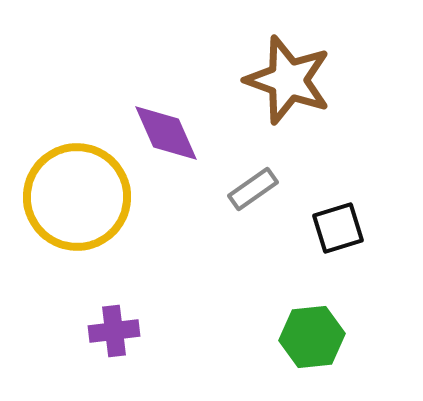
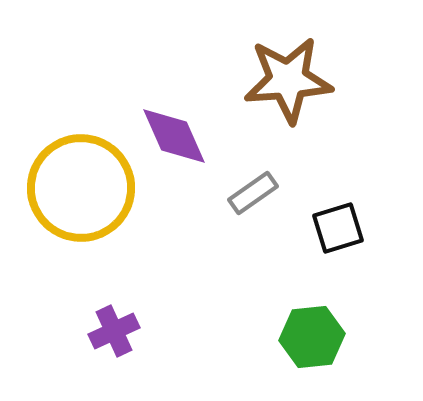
brown star: rotated 24 degrees counterclockwise
purple diamond: moved 8 px right, 3 px down
gray rectangle: moved 4 px down
yellow circle: moved 4 px right, 9 px up
purple cross: rotated 18 degrees counterclockwise
